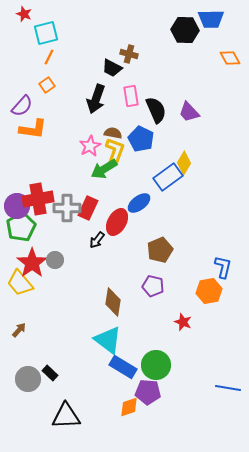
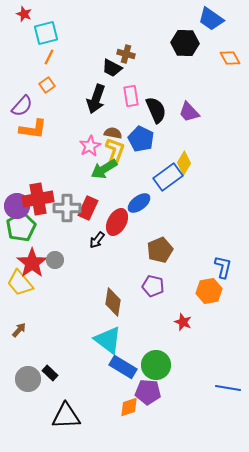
blue trapezoid at (211, 19): rotated 36 degrees clockwise
black hexagon at (185, 30): moved 13 px down
brown cross at (129, 54): moved 3 px left
